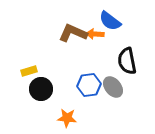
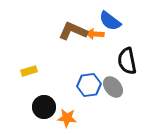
brown L-shape: moved 2 px up
black circle: moved 3 px right, 18 px down
